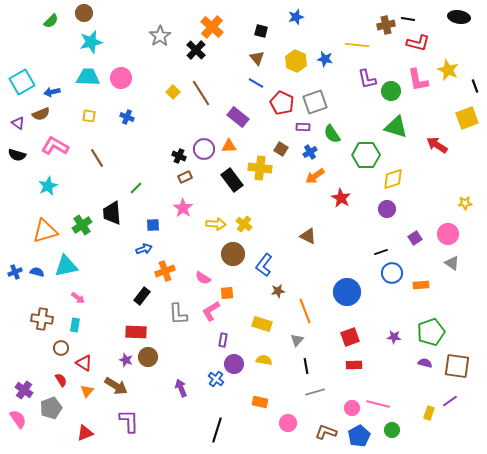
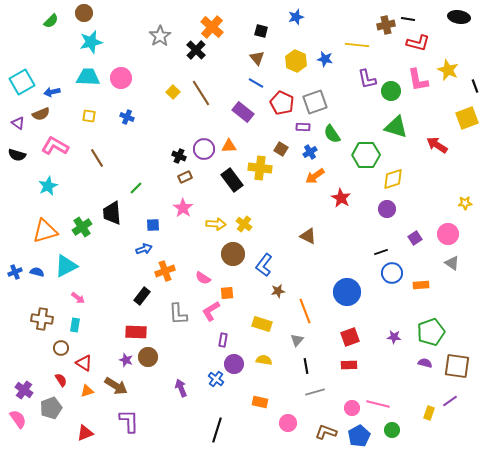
purple rectangle at (238, 117): moved 5 px right, 5 px up
green cross at (82, 225): moved 2 px down
cyan triangle at (66, 266): rotated 15 degrees counterclockwise
red rectangle at (354, 365): moved 5 px left
orange triangle at (87, 391): rotated 32 degrees clockwise
